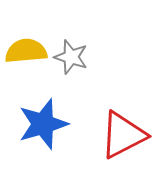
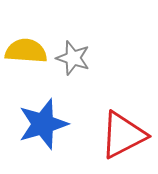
yellow semicircle: rotated 9 degrees clockwise
gray star: moved 2 px right, 1 px down
